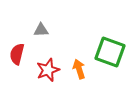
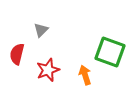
gray triangle: rotated 42 degrees counterclockwise
orange arrow: moved 6 px right, 6 px down
